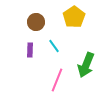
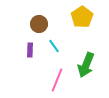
yellow pentagon: moved 8 px right
brown circle: moved 3 px right, 2 px down
